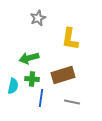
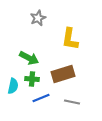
green arrow: rotated 138 degrees counterclockwise
brown rectangle: moved 1 px up
blue line: rotated 60 degrees clockwise
